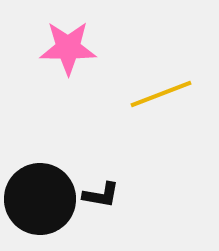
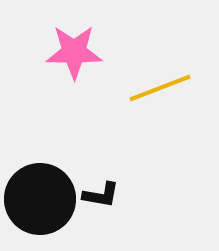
pink star: moved 6 px right, 4 px down
yellow line: moved 1 px left, 6 px up
